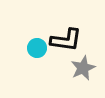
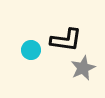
cyan circle: moved 6 px left, 2 px down
